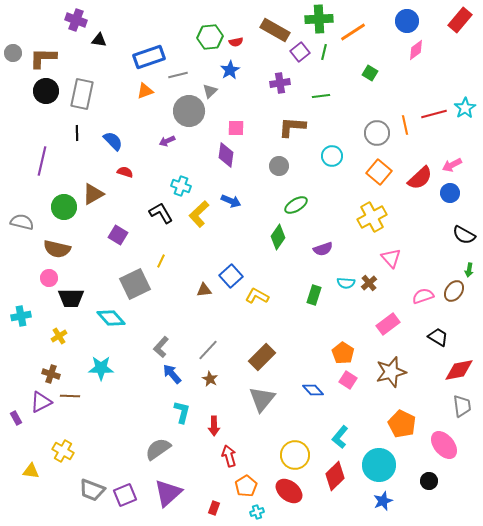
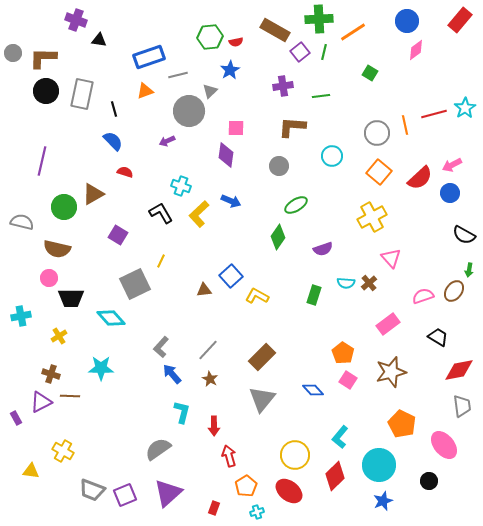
purple cross at (280, 83): moved 3 px right, 3 px down
black line at (77, 133): moved 37 px right, 24 px up; rotated 14 degrees counterclockwise
